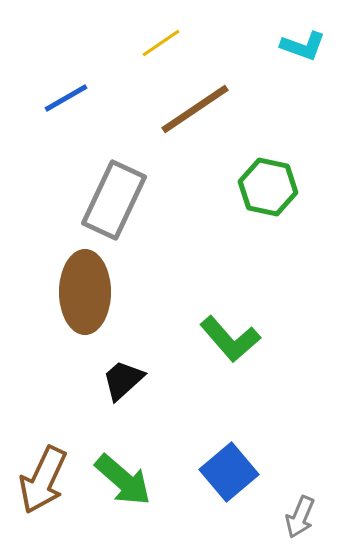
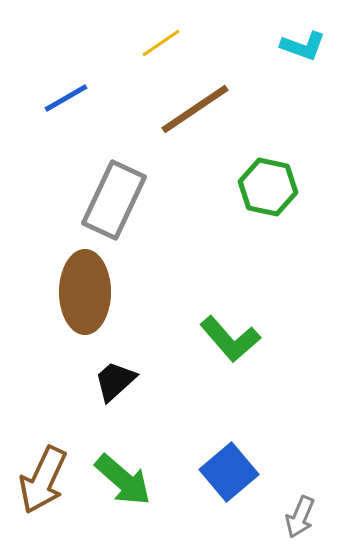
black trapezoid: moved 8 px left, 1 px down
